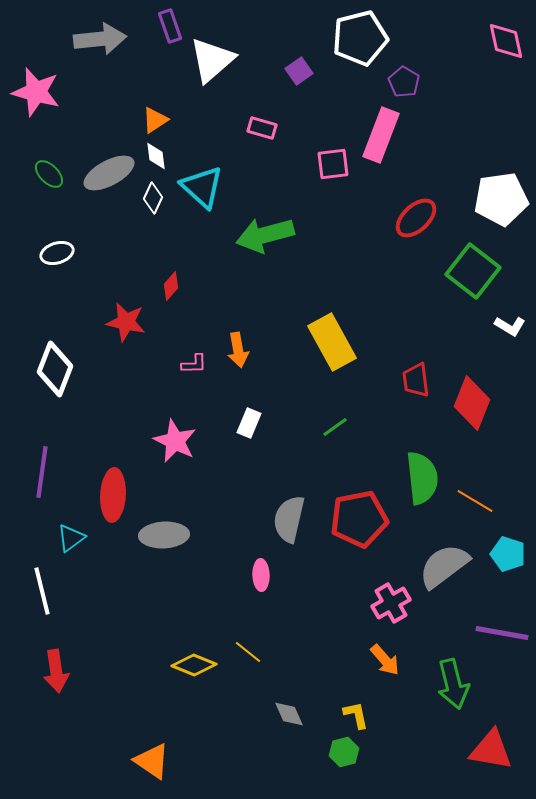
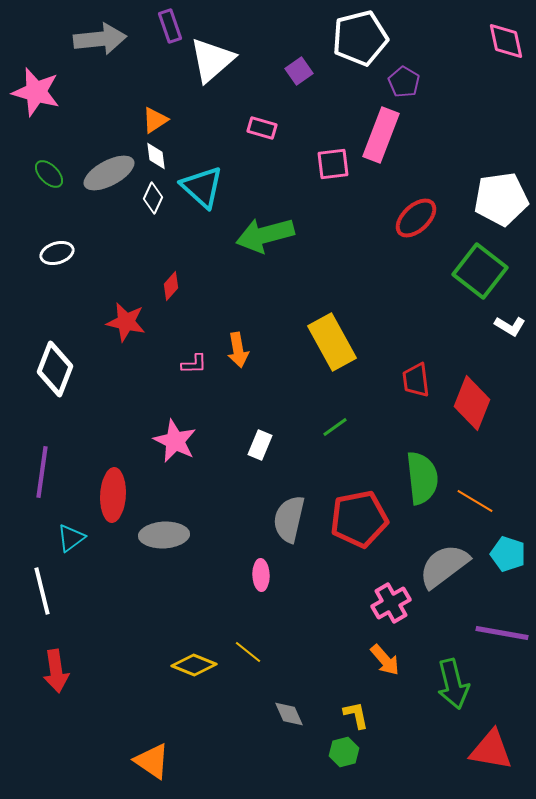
green square at (473, 271): moved 7 px right
white rectangle at (249, 423): moved 11 px right, 22 px down
